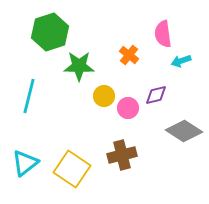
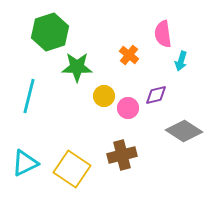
cyan arrow: rotated 54 degrees counterclockwise
green star: moved 2 px left, 1 px down
cyan triangle: rotated 12 degrees clockwise
